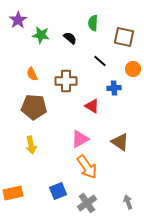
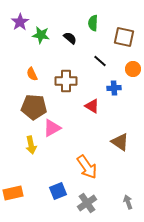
purple star: moved 2 px right, 2 px down
pink triangle: moved 28 px left, 11 px up
